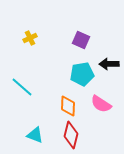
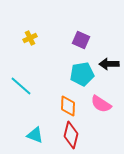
cyan line: moved 1 px left, 1 px up
